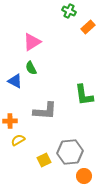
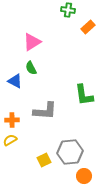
green cross: moved 1 px left, 1 px up; rotated 16 degrees counterclockwise
orange cross: moved 2 px right, 1 px up
yellow semicircle: moved 8 px left
